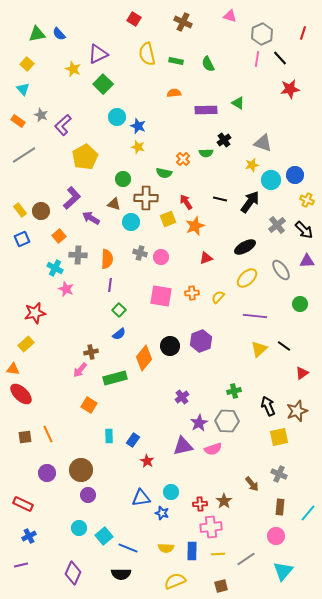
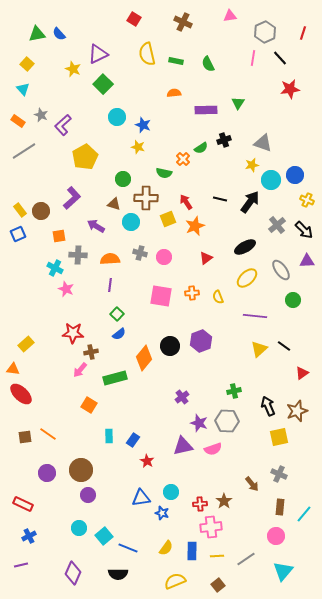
pink triangle at (230, 16): rotated 24 degrees counterclockwise
gray hexagon at (262, 34): moved 3 px right, 2 px up
pink line at (257, 59): moved 4 px left, 1 px up
green triangle at (238, 103): rotated 32 degrees clockwise
blue star at (138, 126): moved 5 px right, 1 px up
black cross at (224, 140): rotated 16 degrees clockwise
green semicircle at (206, 153): moved 5 px left, 5 px up; rotated 32 degrees counterclockwise
gray line at (24, 155): moved 4 px up
purple arrow at (91, 218): moved 5 px right, 8 px down
orange square at (59, 236): rotated 32 degrees clockwise
blue square at (22, 239): moved 4 px left, 5 px up
pink circle at (161, 257): moved 3 px right
red triangle at (206, 258): rotated 16 degrees counterclockwise
orange semicircle at (107, 259): moved 3 px right; rotated 96 degrees counterclockwise
yellow semicircle at (218, 297): rotated 64 degrees counterclockwise
green circle at (300, 304): moved 7 px left, 4 px up
green square at (119, 310): moved 2 px left, 4 px down
red star at (35, 313): moved 38 px right, 20 px down; rotated 15 degrees clockwise
purple star at (199, 423): rotated 24 degrees counterclockwise
orange line at (48, 434): rotated 30 degrees counterclockwise
cyan line at (308, 513): moved 4 px left, 1 px down
yellow semicircle at (166, 548): rotated 56 degrees counterclockwise
yellow line at (218, 554): moved 1 px left, 2 px down
black semicircle at (121, 574): moved 3 px left
brown square at (221, 586): moved 3 px left, 1 px up; rotated 24 degrees counterclockwise
